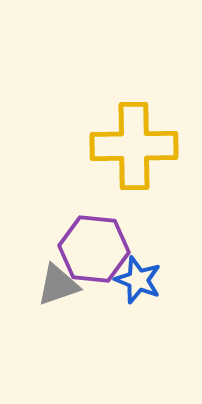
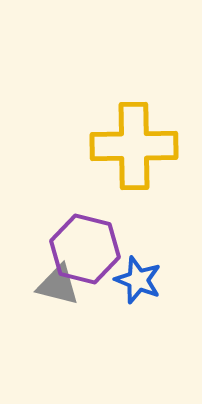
purple hexagon: moved 9 px left; rotated 8 degrees clockwise
gray triangle: rotated 33 degrees clockwise
